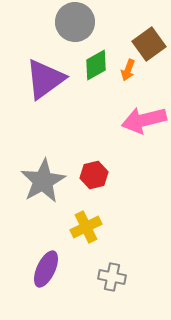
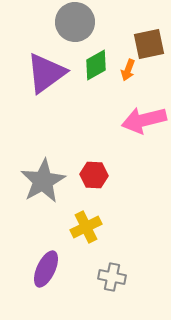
brown square: rotated 24 degrees clockwise
purple triangle: moved 1 px right, 6 px up
red hexagon: rotated 16 degrees clockwise
